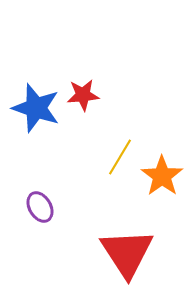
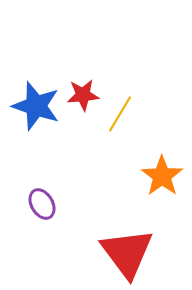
blue star: moved 2 px up
yellow line: moved 43 px up
purple ellipse: moved 2 px right, 3 px up
red triangle: rotated 4 degrees counterclockwise
